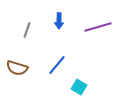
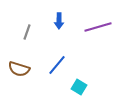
gray line: moved 2 px down
brown semicircle: moved 2 px right, 1 px down
